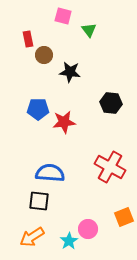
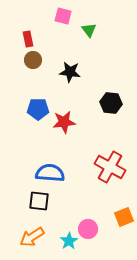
brown circle: moved 11 px left, 5 px down
